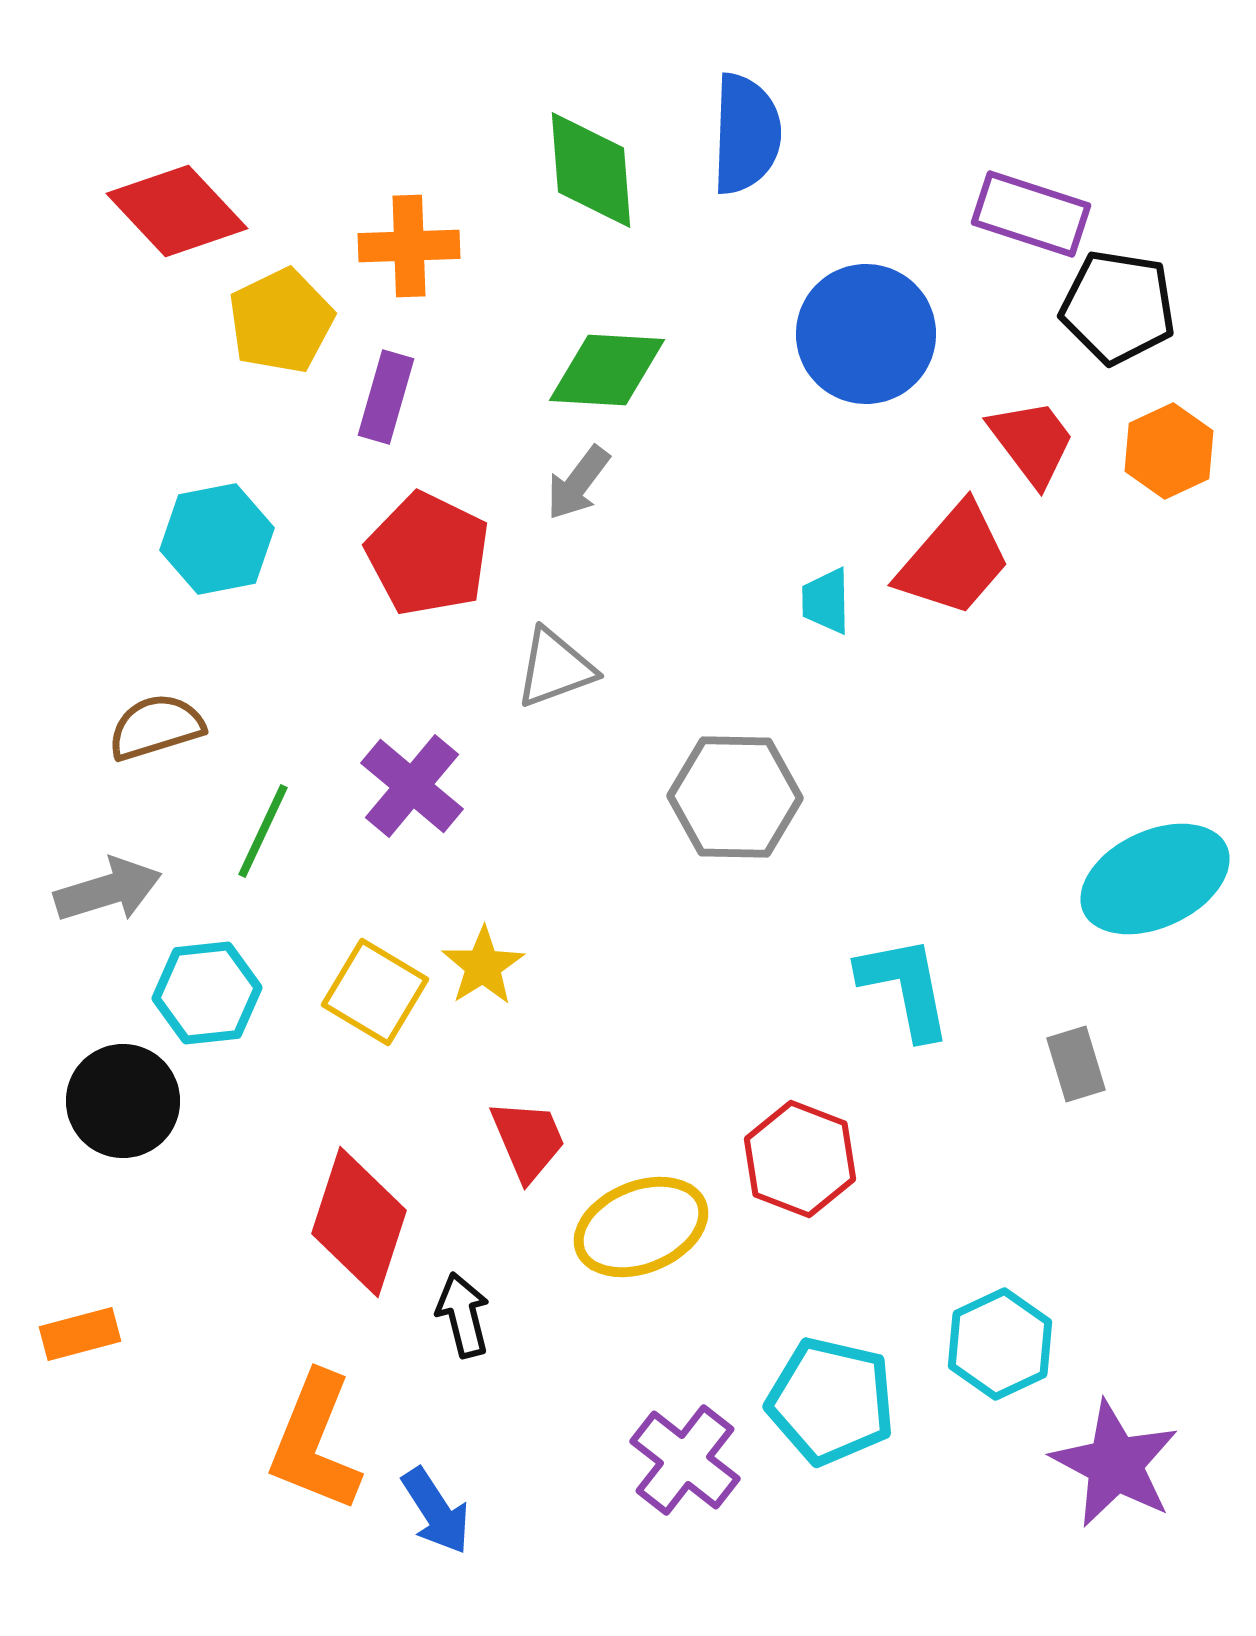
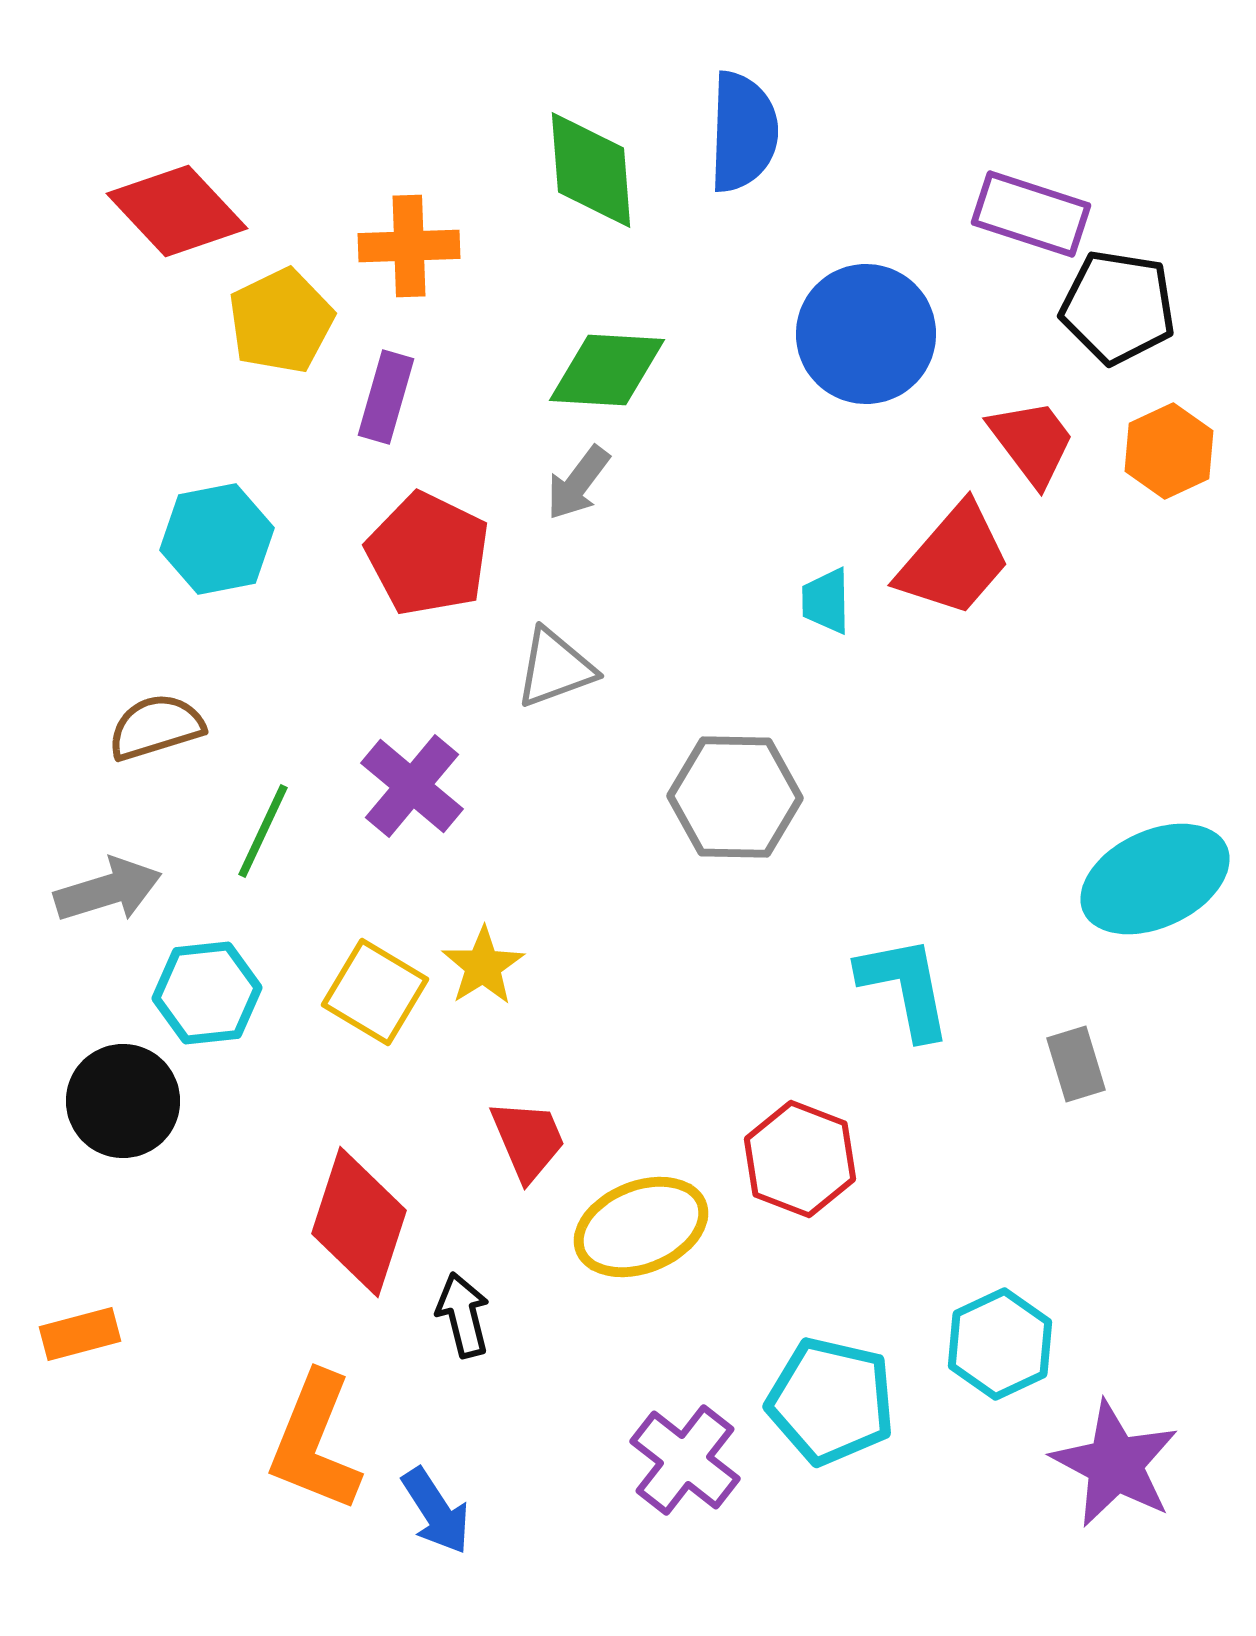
blue semicircle at (746, 134): moved 3 px left, 2 px up
